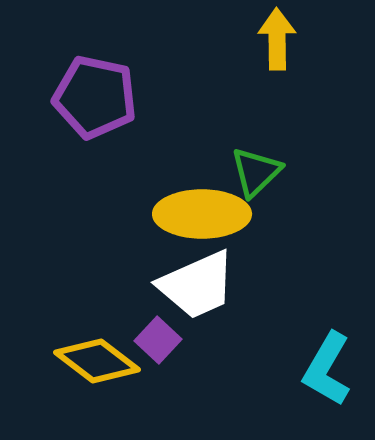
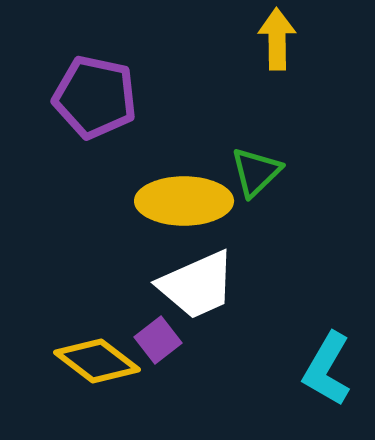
yellow ellipse: moved 18 px left, 13 px up
purple square: rotated 9 degrees clockwise
